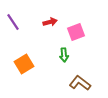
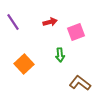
green arrow: moved 4 px left
orange square: rotated 12 degrees counterclockwise
